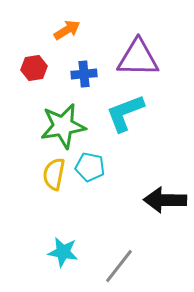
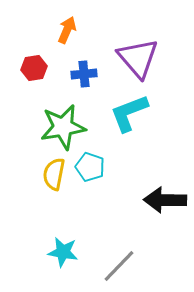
orange arrow: rotated 36 degrees counterclockwise
purple triangle: rotated 48 degrees clockwise
cyan L-shape: moved 4 px right
green star: moved 1 px down
cyan pentagon: rotated 8 degrees clockwise
gray line: rotated 6 degrees clockwise
